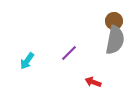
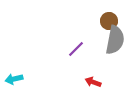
brown circle: moved 5 px left
purple line: moved 7 px right, 4 px up
cyan arrow: moved 13 px left, 18 px down; rotated 42 degrees clockwise
